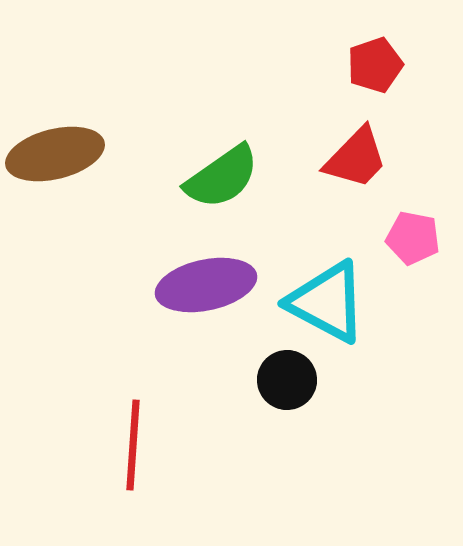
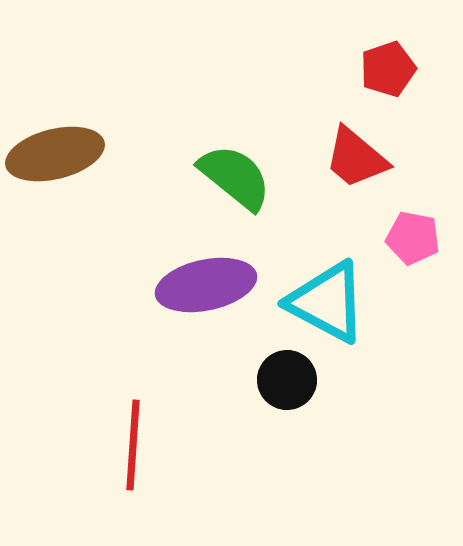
red pentagon: moved 13 px right, 4 px down
red trapezoid: rotated 86 degrees clockwise
green semicircle: moved 13 px right; rotated 106 degrees counterclockwise
